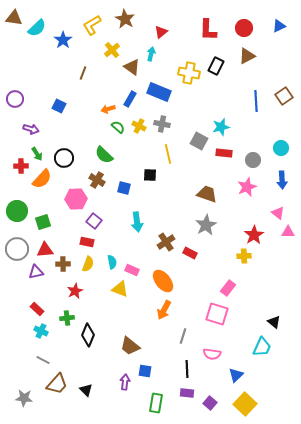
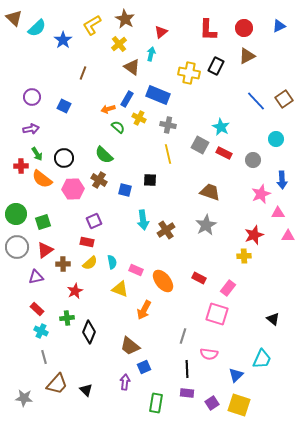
brown triangle at (14, 18): rotated 36 degrees clockwise
yellow cross at (112, 50): moved 7 px right, 6 px up
blue rectangle at (159, 92): moved 1 px left, 3 px down
brown square at (284, 96): moved 3 px down
purple circle at (15, 99): moved 17 px right, 2 px up
blue rectangle at (130, 99): moved 3 px left
blue line at (256, 101): rotated 40 degrees counterclockwise
blue square at (59, 106): moved 5 px right
gray cross at (162, 124): moved 6 px right, 1 px down
yellow cross at (139, 126): moved 8 px up
cyan star at (221, 127): rotated 30 degrees counterclockwise
purple arrow at (31, 129): rotated 28 degrees counterclockwise
gray square at (199, 141): moved 1 px right, 4 px down
cyan circle at (281, 148): moved 5 px left, 9 px up
red rectangle at (224, 153): rotated 21 degrees clockwise
black square at (150, 175): moved 5 px down
orange semicircle at (42, 179): rotated 85 degrees clockwise
brown cross at (97, 180): moved 2 px right
pink star at (247, 187): moved 14 px right, 7 px down
blue square at (124, 188): moved 1 px right, 2 px down
brown trapezoid at (207, 194): moved 3 px right, 2 px up
pink hexagon at (76, 199): moved 3 px left, 10 px up
green circle at (17, 211): moved 1 px left, 3 px down
pink triangle at (278, 213): rotated 40 degrees counterclockwise
purple square at (94, 221): rotated 28 degrees clockwise
cyan arrow at (137, 222): moved 6 px right, 2 px up
pink triangle at (288, 232): moved 4 px down
red star at (254, 235): rotated 12 degrees clockwise
brown cross at (166, 242): moved 12 px up
gray circle at (17, 249): moved 2 px up
red triangle at (45, 250): rotated 30 degrees counterclockwise
red rectangle at (190, 253): moved 9 px right, 25 px down
yellow semicircle at (88, 264): moved 2 px right, 1 px up; rotated 28 degrees clockwise
pink rectangle at (132, 270): moved 4 px right
purple triangle at (36, 272): moved 5 px down
orange arrow at (164, 310): moved 20 px left
black triangle at (274, 322): moved 1 px left, 3 px up
black diamond at (88, 335): moved 1 px right, 3 px up
cyan trapezoid at (262, 347): moved 12 px down
pink semicircle at (212, 354): moved 3 px left
gray line at (43, 360): moved 1 px right, 3 px up; rotated 48 degrees clockwise
blue square at (145, 371): moved 1 px left, 4 px up; rotated 32 degrees counterclockwise
purple square at (210, 403): moved 2 px right; rotated 16 degrees clockwise
yellow square at (245, 404): moved 6 px left, 1 px down; rotated 25 degrees counterclockwise
